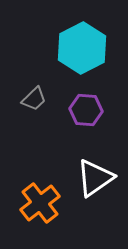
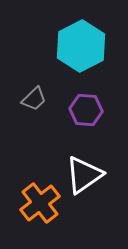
cyan hexagon: moved 1 px left, 2 px up
white triangle: moved 11 px left, 3 px up
